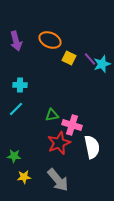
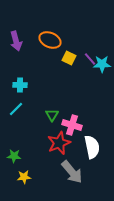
cyan star: rotated 18 degrees clockwise
green triangle: rotated 48 degrees counterclockwise
gray arrow: moved 14 px right, 8 px up
